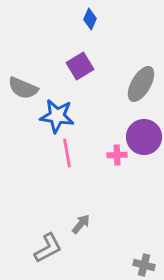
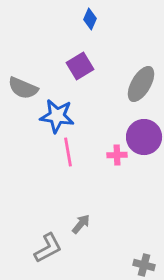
pink line: moved 1 px right, 1 px up
